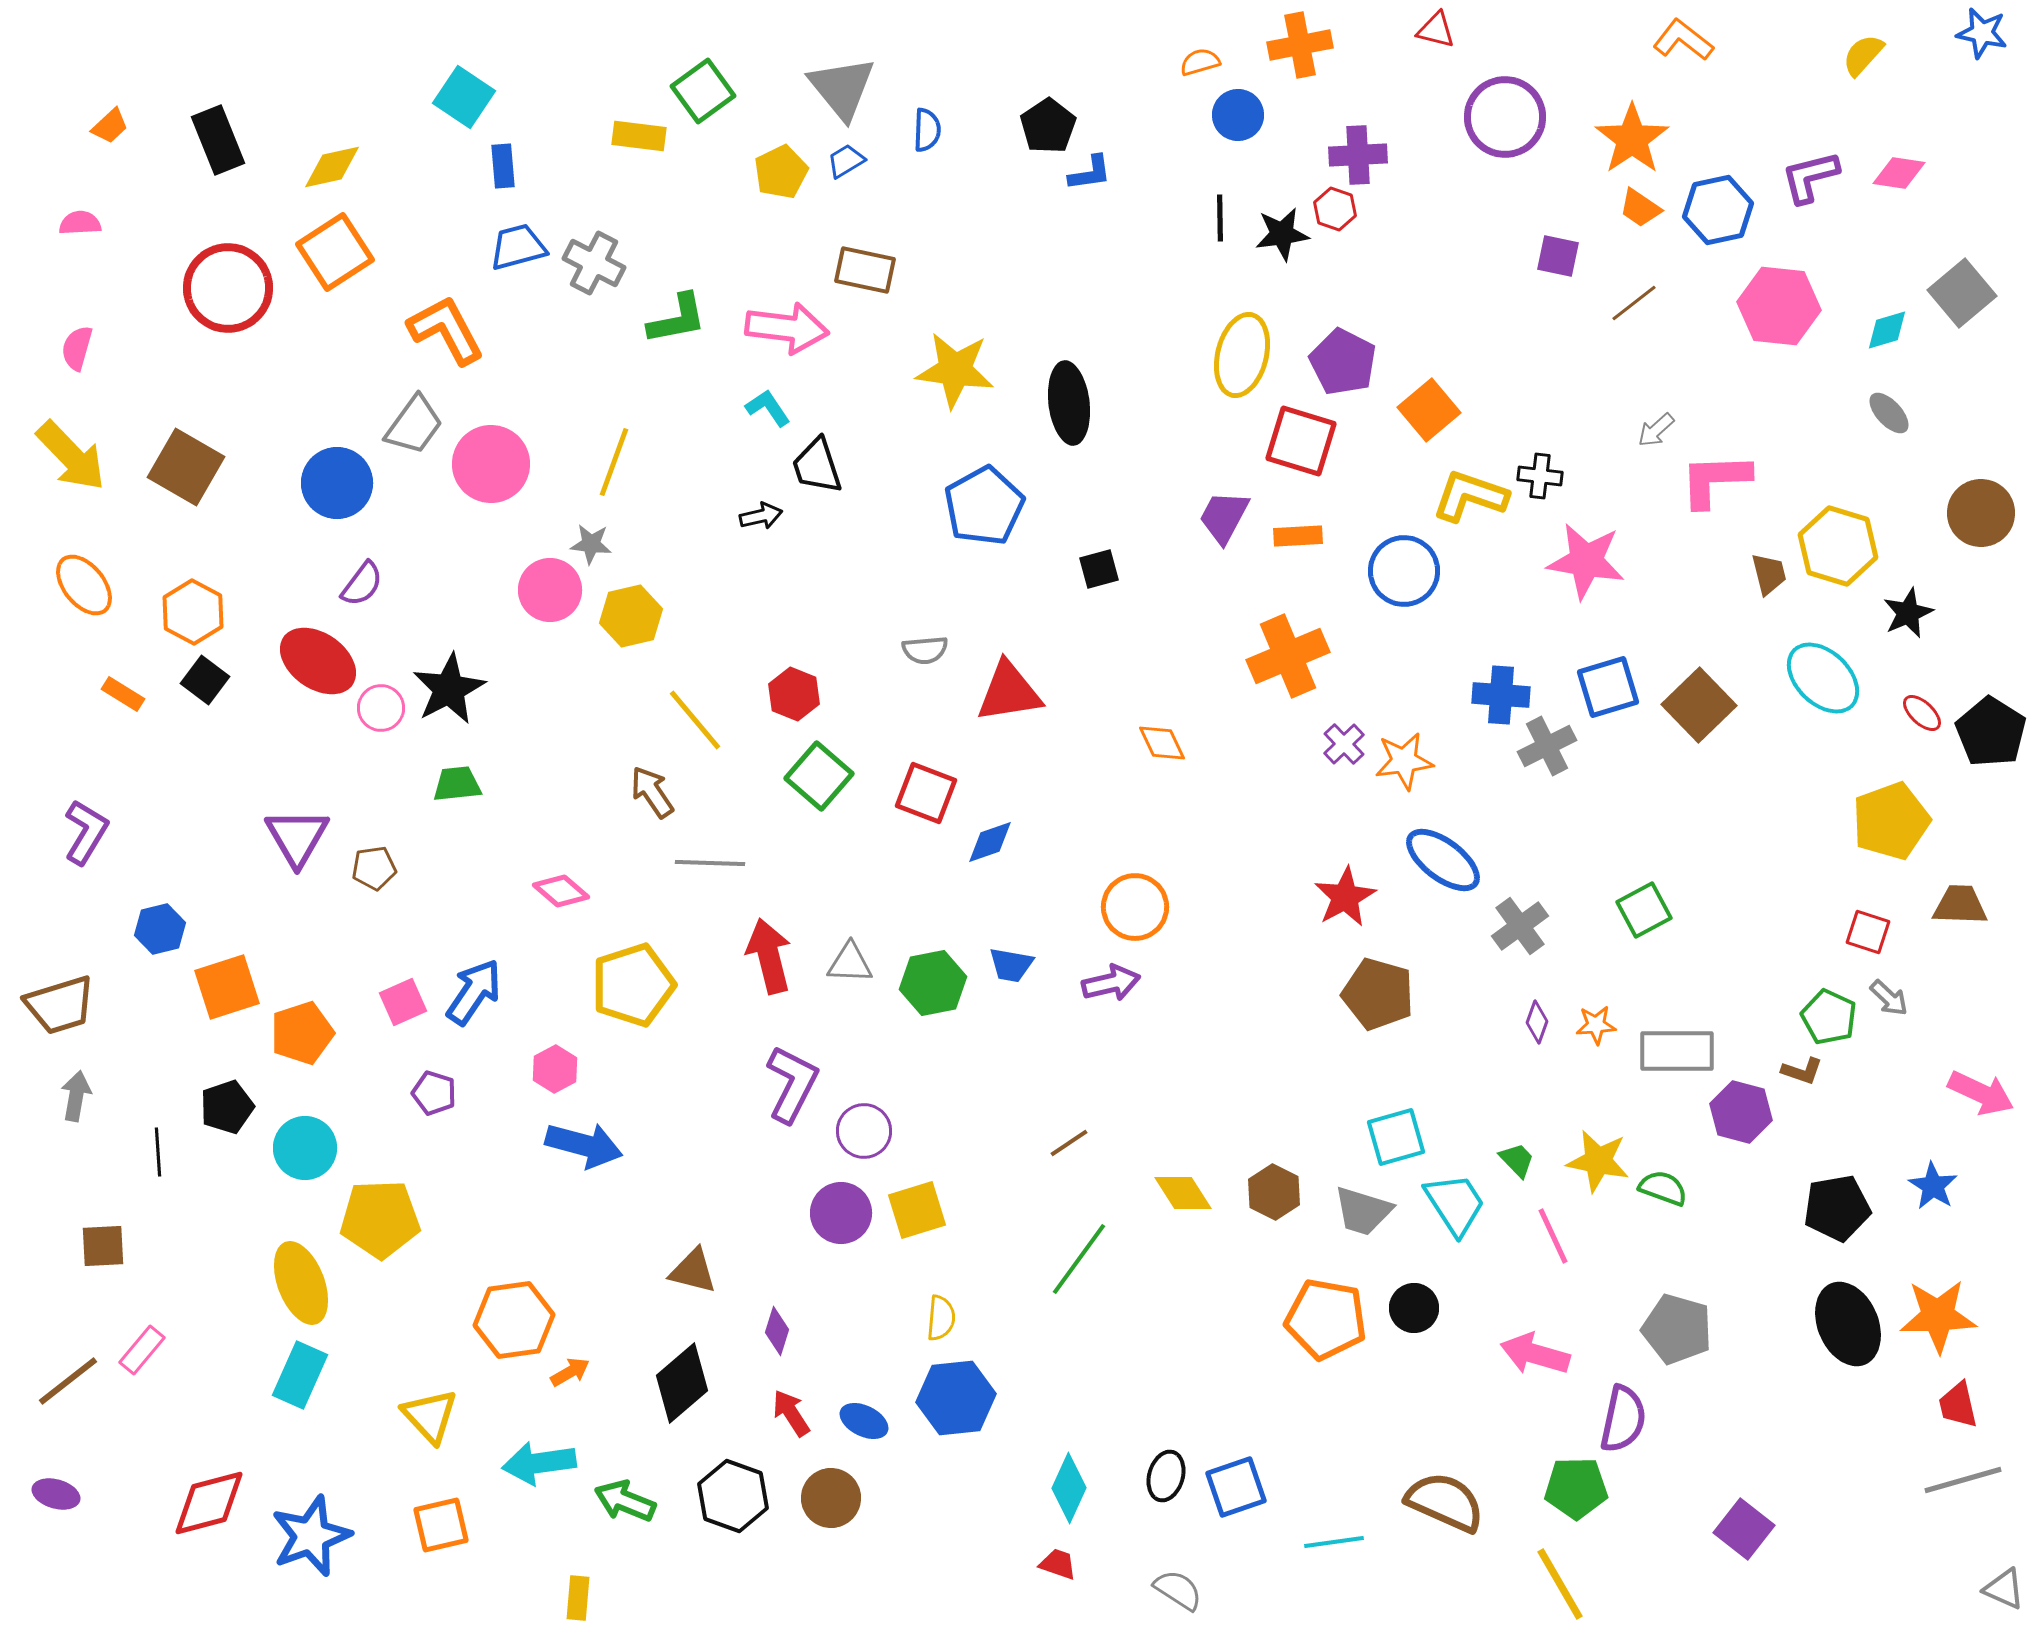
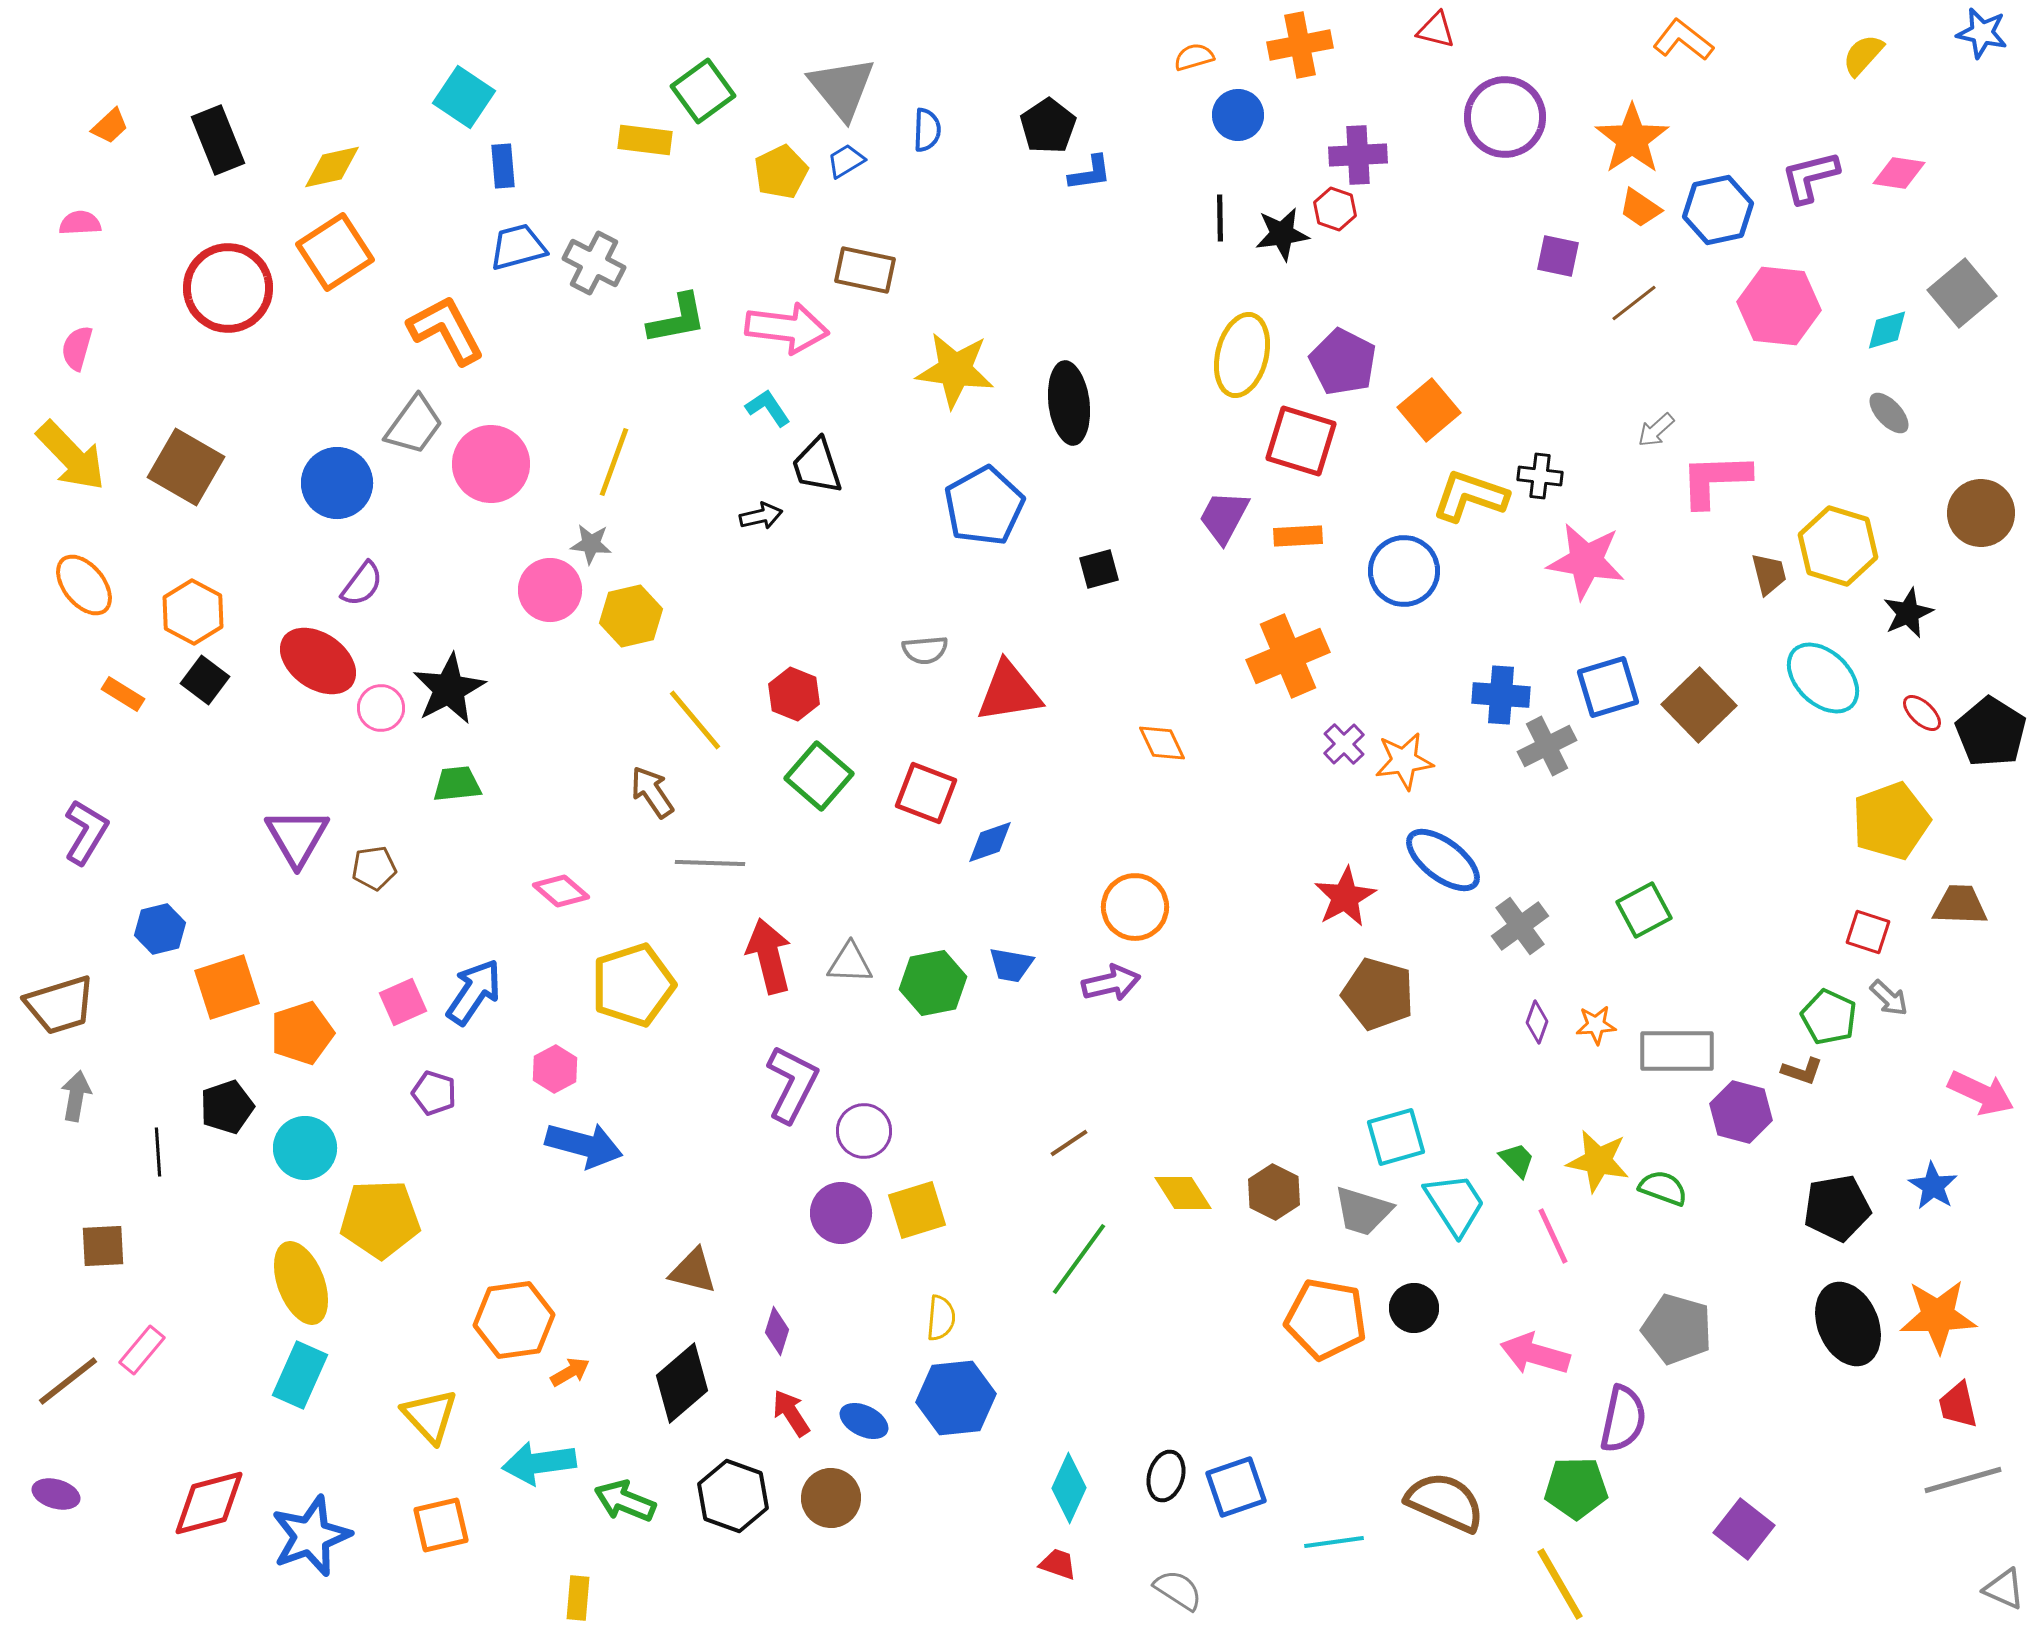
orange semicircle at (1200, 62): moved 6 px left, 5 px up
yellow rectangle at (639, 136): moved 6 px right, 4 px down
